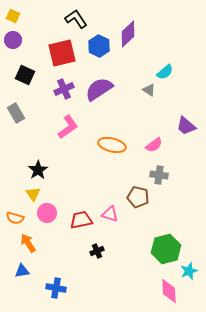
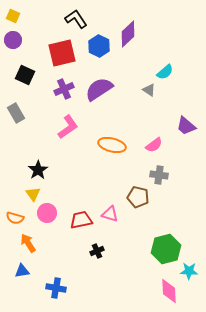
cyan star: rotated 24 degrees clockwise
